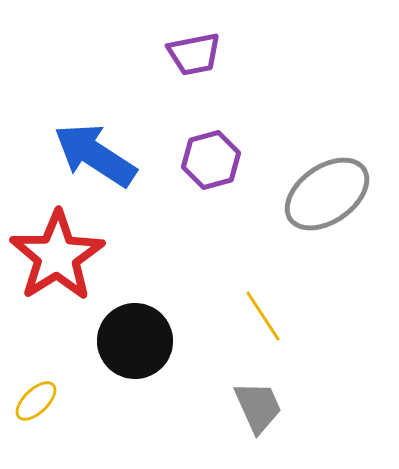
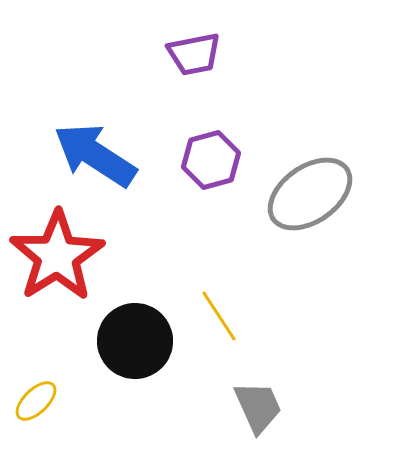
gray ellipse: moved 17 px left
yellow line: moved 44 px left
